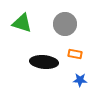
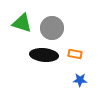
gray circle: moved 13 px left, 4 px down
black ellipse: moved 7 px up
